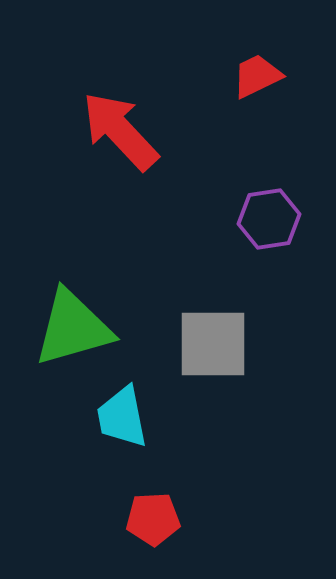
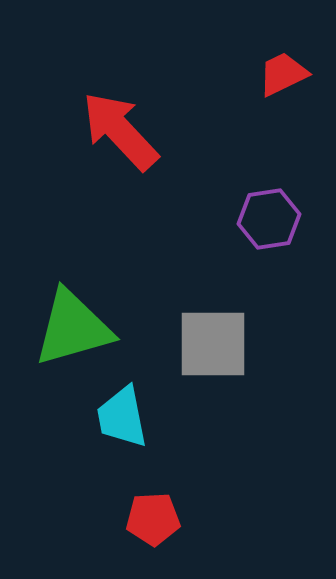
red trapezoid: moved 26 px right, 2 px up
